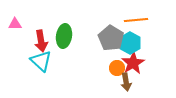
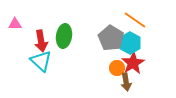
orange line: moved 1 px left; rotated 40 degrees clockwise
